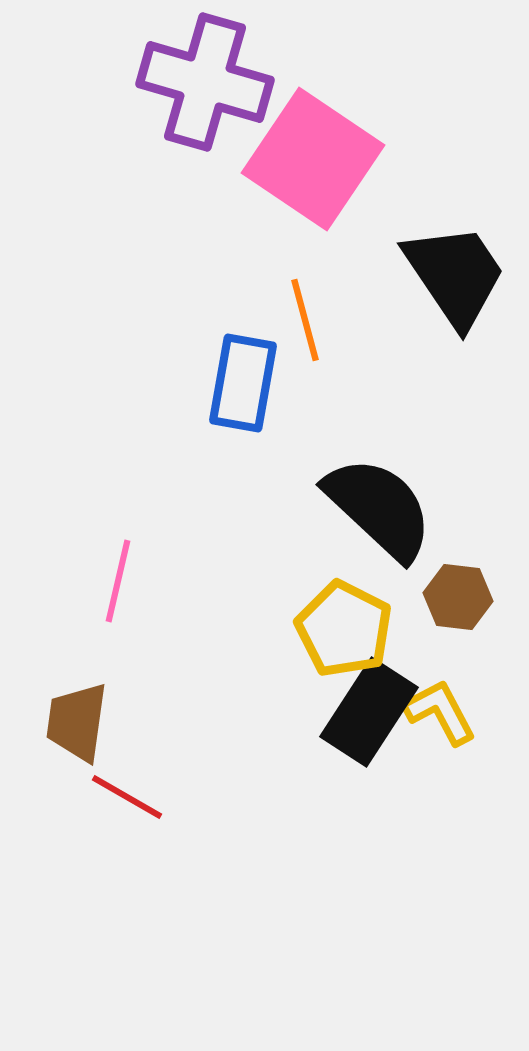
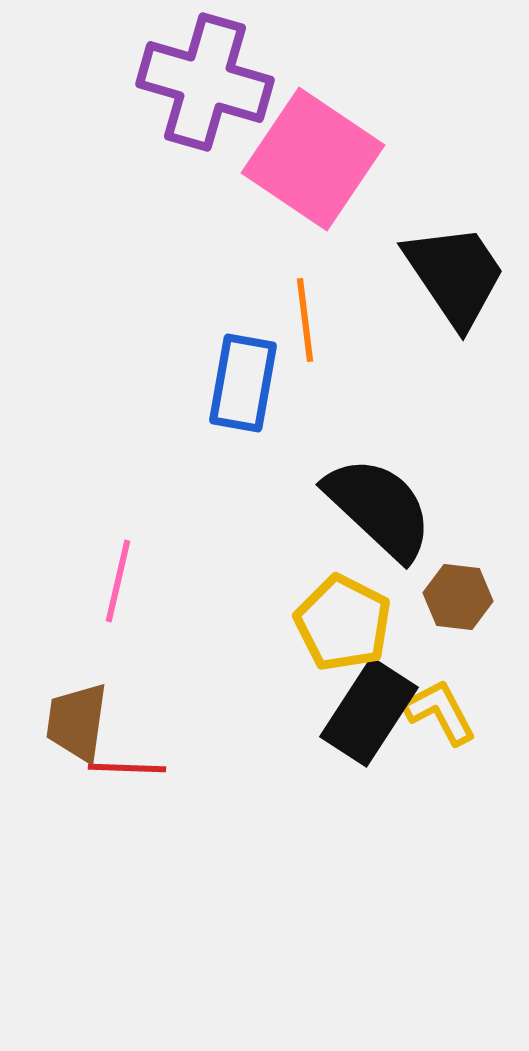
orange line: rotated 8 degrees clockwise
yellow pentagon: moved 1 px left, 6 px up
red line: moved 29 px up; rotated 28 degrees counterclockwise
